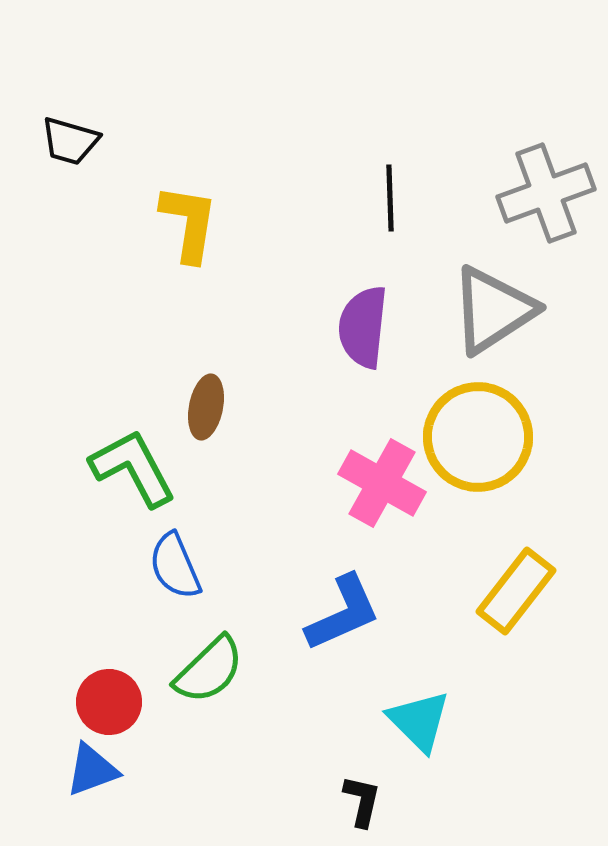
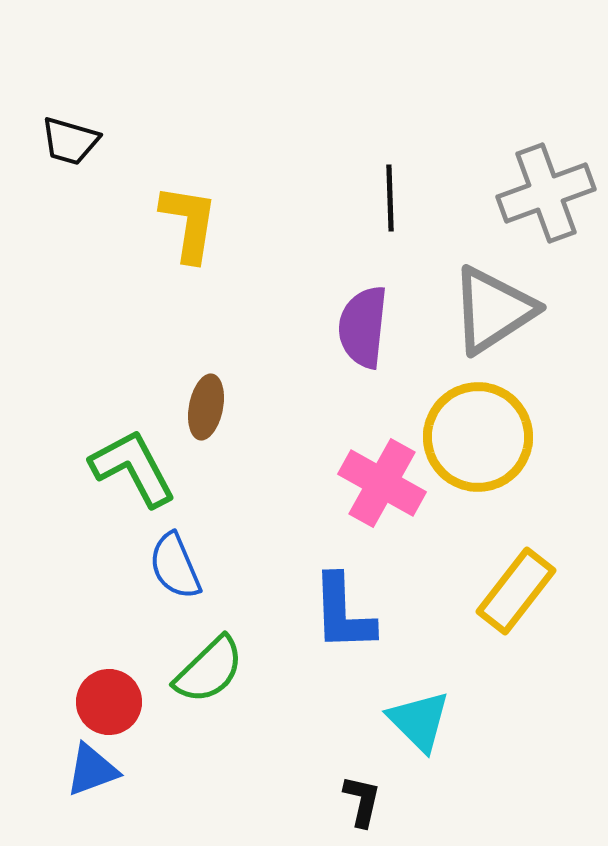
blue L-shape: rotated 112 degrees clockwise
